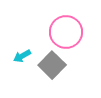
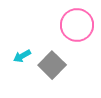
pink circle: moved 11 px right, 7 px up
